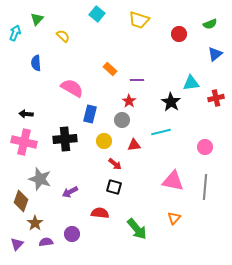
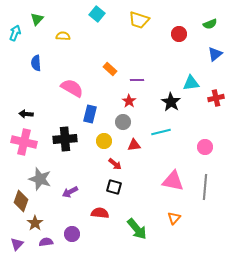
yellow semicircle: rotated 40 degrees counterclockwise
gray circle: moved 1 px right, 2 px down
